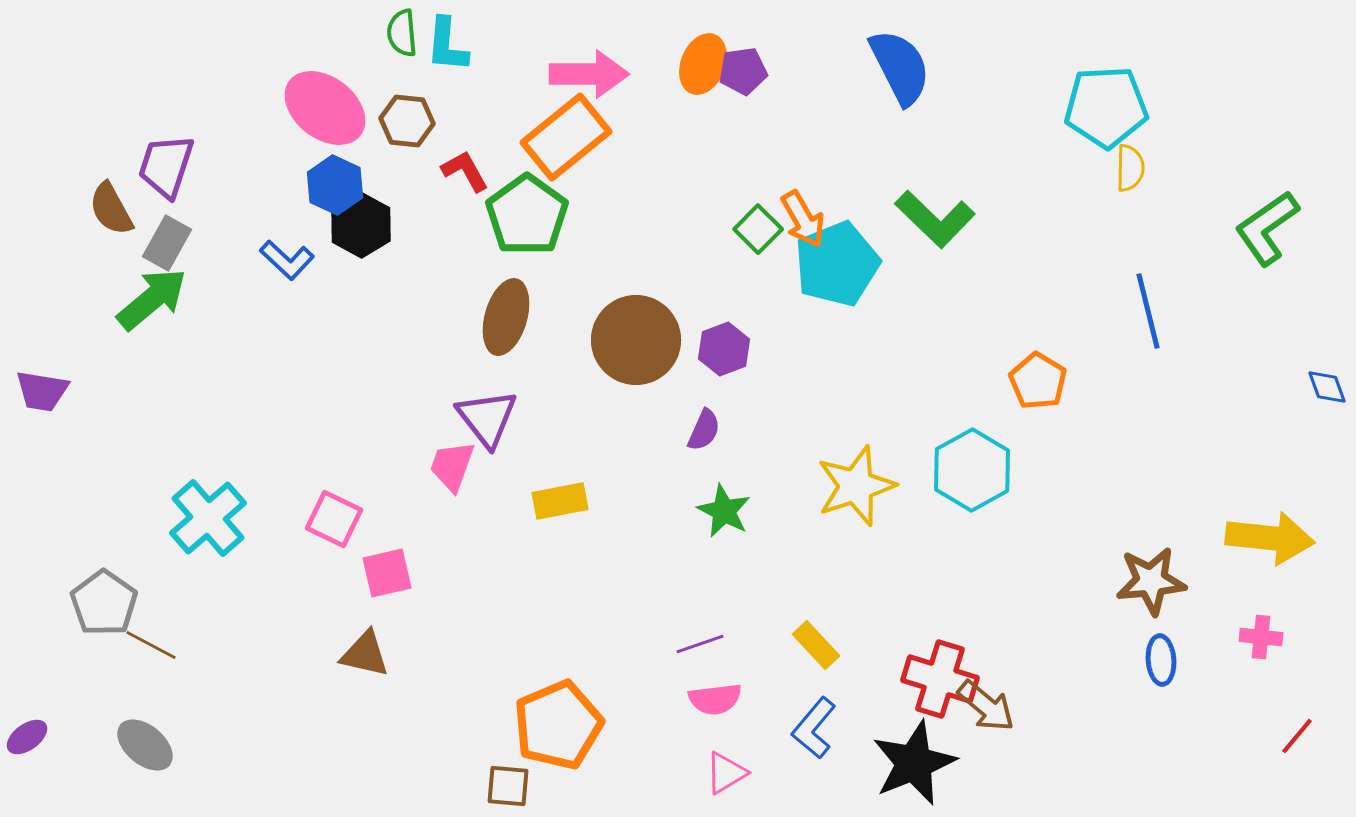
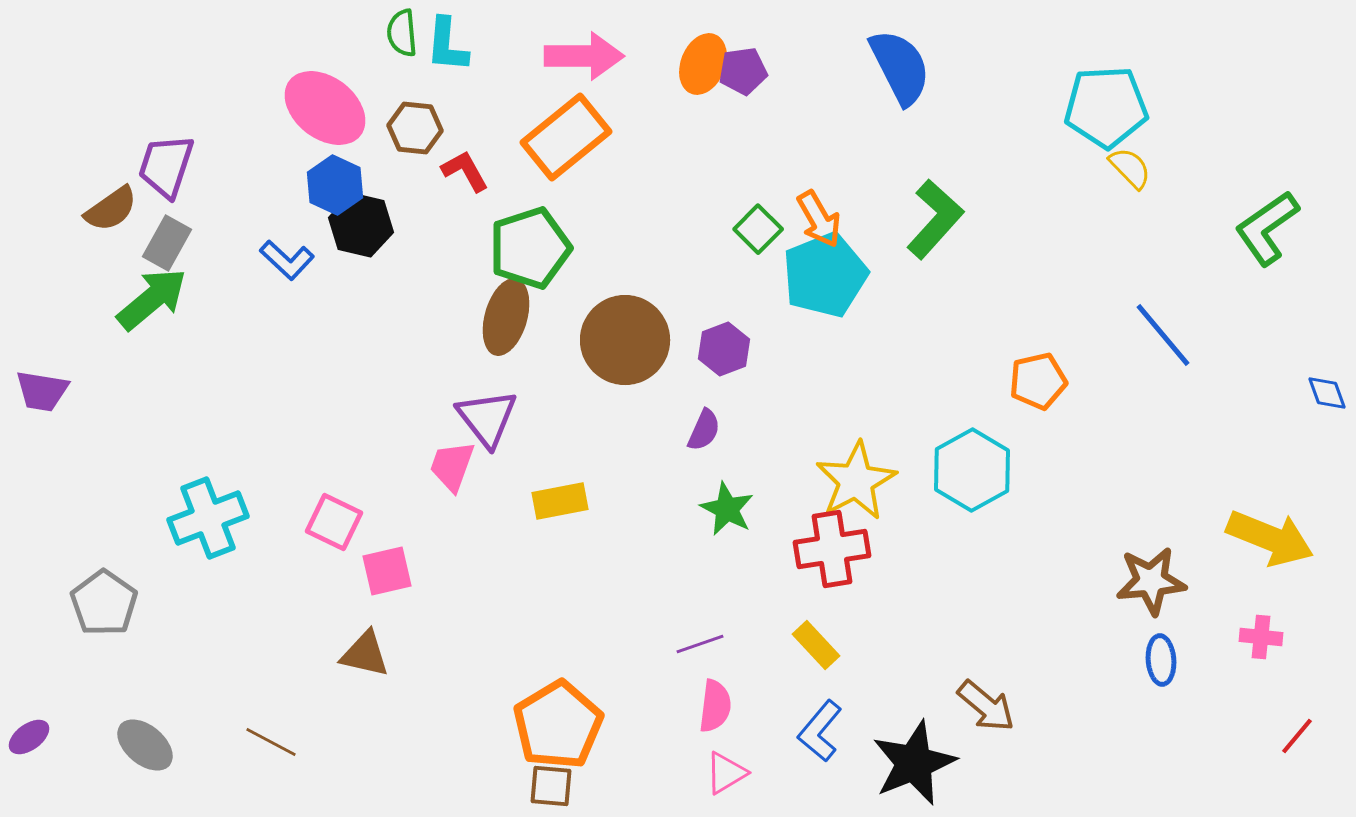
pink arrow at (589, 74): moved 5 px left, 18 px up
brown hexagon at (407, 121): moved 8 px right, 7 px down
yellow semicircle at (1130, 168): rotated 45 degrees counterclockwise
brown semicircle at (111, 209): rotated 96 degrees counterclockwise
green pentagon at (527, 215): moved 3 px right, 33 px down; rotated 18 degrees clockwise
orange arrow at (803, 219): moved 16 px right
green L-shape at (935, 219): rotated 92 degrees counterclockwise
black hexagon at (361, 225): rotated 16 degrees counterclockwise
cyan pentagon at (837, 264): moved 12 px left, 11 px down
blue line at (1148, 311): moved 15 px right, 24 px down; rotated 26 degrees counterclockwise
brown circle at (636, 340): moved 11 px left
orange pentagon at (1038, 381): rotated 28 degrees clockwise
blue diamond at (1327, 387): moved 6 px down
yellow star at (856, 486): moved 5 px up; rotated 10 degrees counterclockwise
green star at (724, 511): moved 3 px right, 2 px up
cyan cross at (208, 518): rotated 20 degrees clockwise
pink square at (334, 519): moved 3 px down
yellow arrow at (1270, 538): rotated 16 degrees clockwise
pink square at (387, 573): moved 2 px up
brown line at (151, 645): moved 120 px right, 97 px down
red cross at (940, 679): moved 108 px left, 130 px up; rotated 26 degrees counterclockwise
pink semicircle at (715, 699): moved 7 px down; rotated 76 degrees counterclockwise
orange pentagon at (558, 725): rotated 8 degrees counterclockwise
blue L-shape at (814, 728): moved 6 px right, 3 px down
purple ellipse at (27, 737): moved 2 px right
brown square at (508, 786): moved 43 px right
